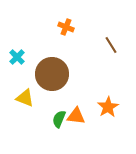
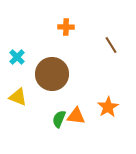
orange cross: rotated 21 degrees counterclockwise
yellow triangle: moved 7 px left, 1 px up
